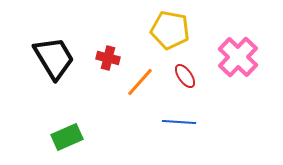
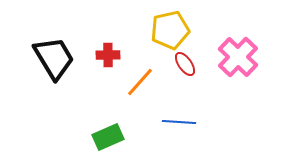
yellow pentagon: rotated 24 degrees counterclockwise
red cross: moved 3 px up; rotated 15 degrees counterclockwise
red ellipse: moved 12 px up
green rectangle: moved 41 px right
